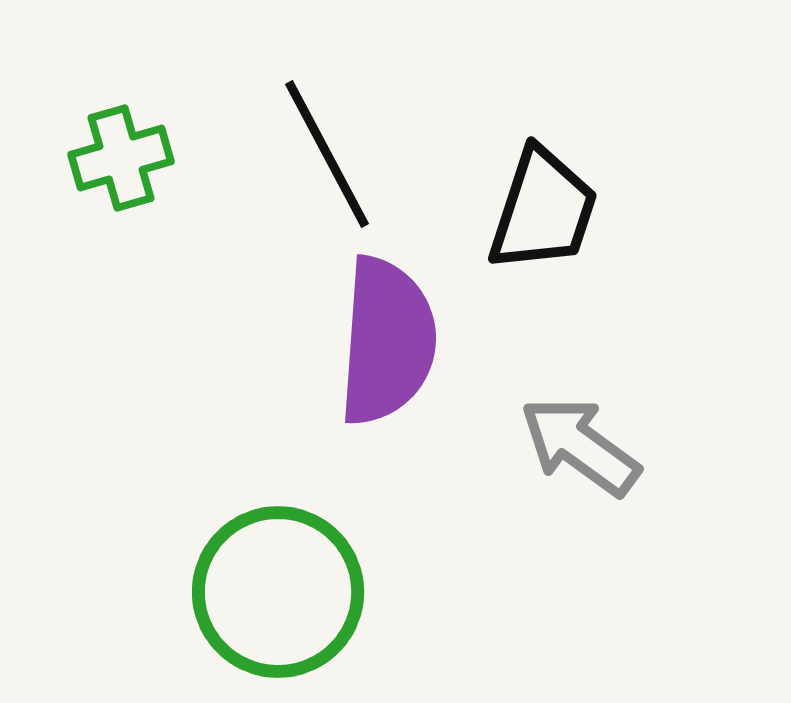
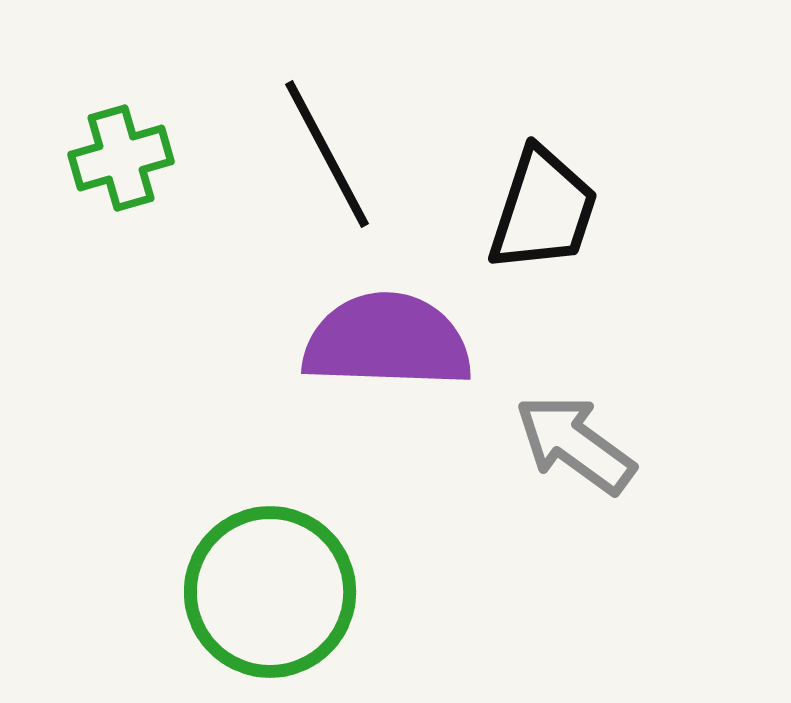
purple semicircle: rotated 92 degrees counterclockwise
gray arrow: moved 5 px left, 2 px up
green circle: moved 8 px left
